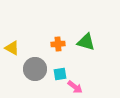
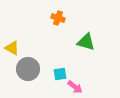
orange cross: moved 26 px up; rotated 24 degrees clockwise
gray circle: moved 7 px left
